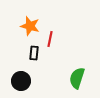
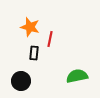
orange star: moved 1 px down
green semicircle: moved 2 px up; rotated 60 degrees clockwise
